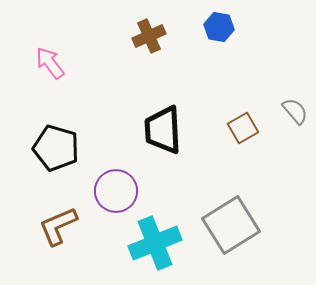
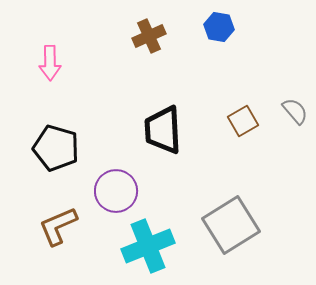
pink arrow: rotated 144 degrees counterclockwise
brown square: moved 7 px up
cyan cross: moved 7 px left, 3 px down
